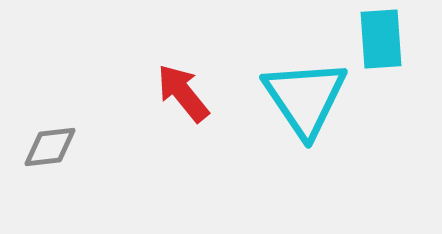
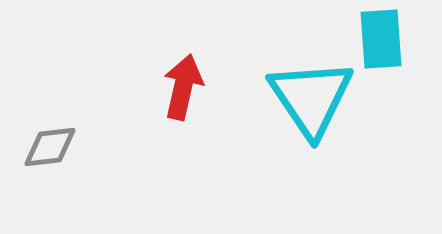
red arrow: moved 6 px up; rotated 52 degrees clockwise
cyan triangle: moved 6 px right
